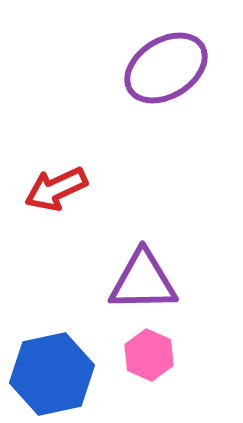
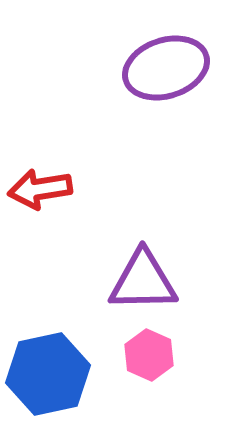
purple ellipse: rotated 14 degrees clockwise
red arrow: moved 16 px left; rotated 16 degrees clockwise
blue hexagon: moved 4 px left
